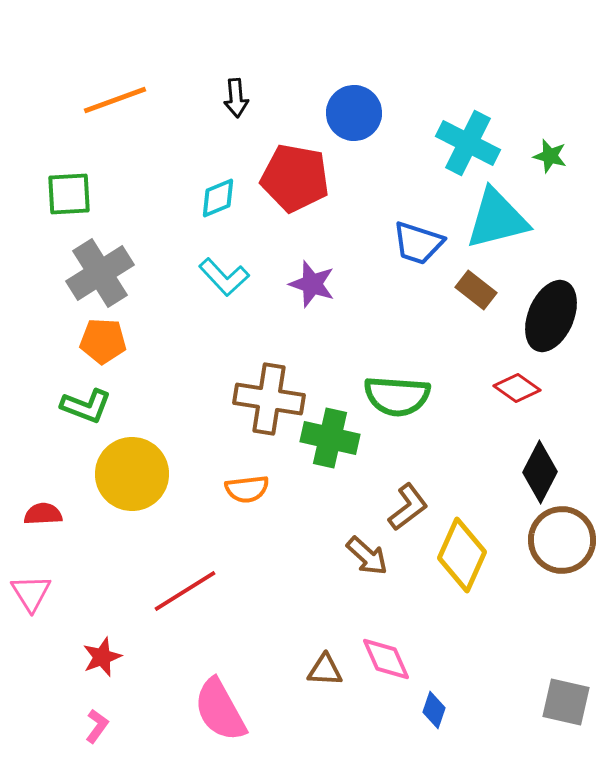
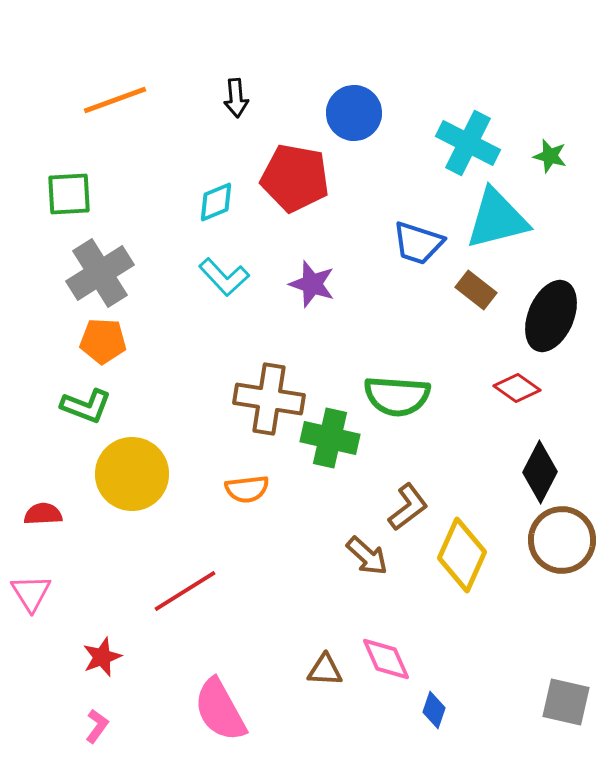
cyan diamond: moved 2 px left, 4 px down
